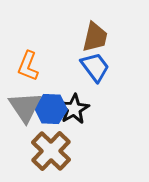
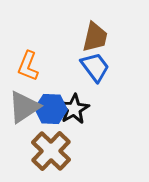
gray triangle: moved 1 px left; rotated 30 degrees clockwise
